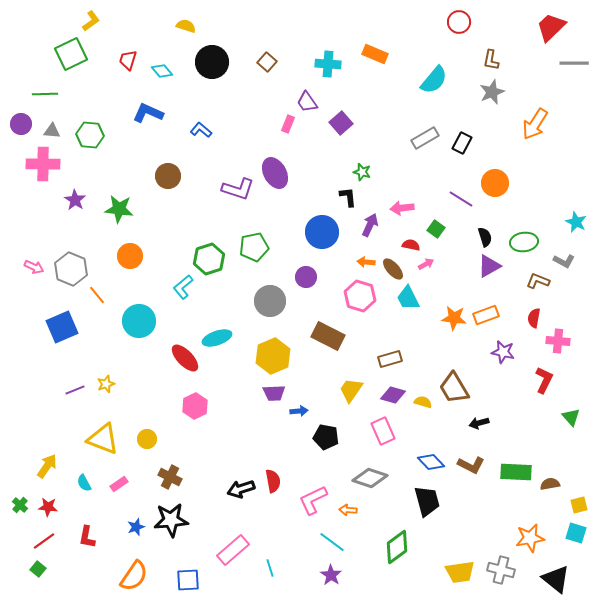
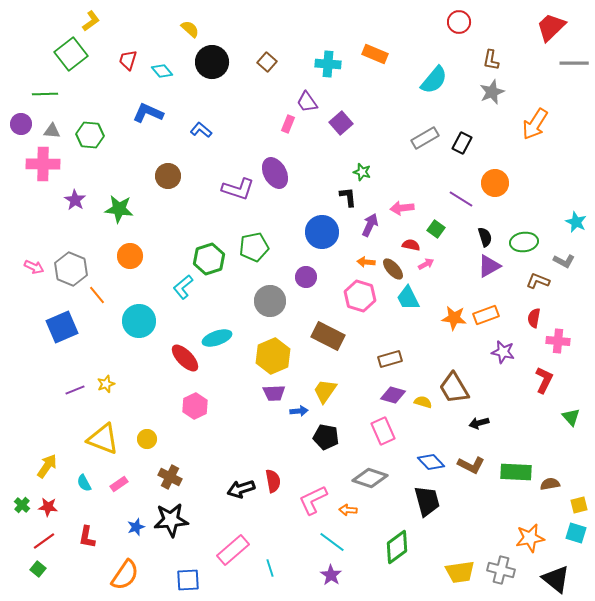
yellow semicircle at (186, 26): moved 4 px right, 3 px down; rotated 24 degrees clockwise
green square at (71, 54): rotated 12 degrees counterclockwise
yellow trapezoid at (351, 390): moved 26 px left, 1 px down
green cross at (20, 505): moved 2 px right
orange semicircle at (134, 576): moved 9 px left, 1 px up
